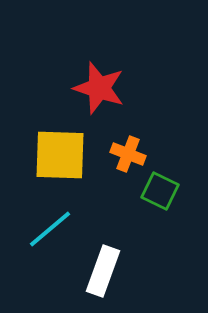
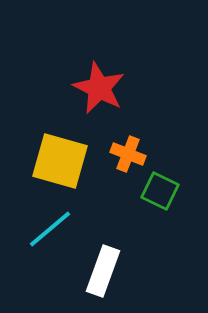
red star: rotated 8 degrees clockwise
yellow square: moved 6 px down; rotated 14 degrees clockwise
